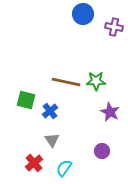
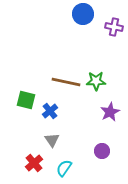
purple star: rotated 18 degrees clockwise
